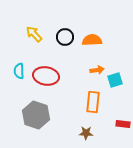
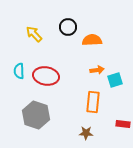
black circle: moved 3 px right, 10 px up
